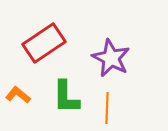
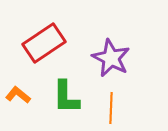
orange line: moved 4 px right
